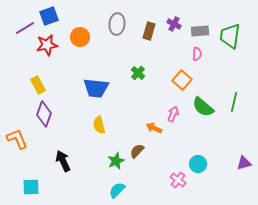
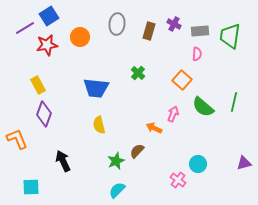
blue square: rotated 12 degrees counterclockwise
